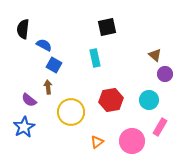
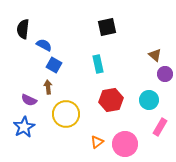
cyan rectangle: moved 3 px right, 6 px down
purple semicircle: rotated 14 degrees counterclockwise
yellow circle: moved 5 px left, 2 px down
pink circle: moved 7 px left, 3 px down
